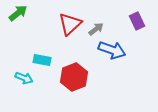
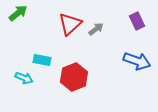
blue arrow: moved 25 px right, 11 px down
